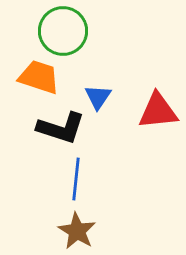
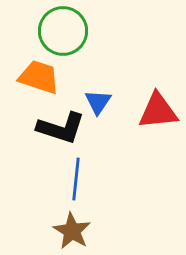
blue triangle: moved 5 px down
brown star: moved 5 px left
